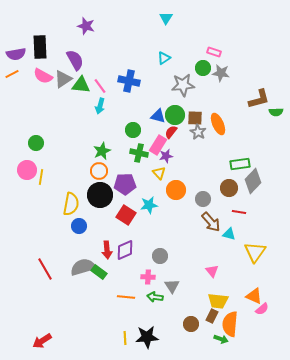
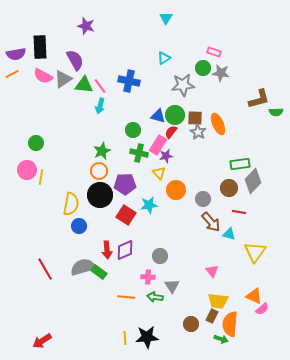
green triangle at (81, 85): moved 3 px right
